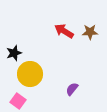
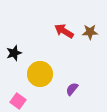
yellow circle: moved 10 px right
